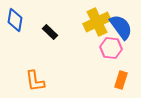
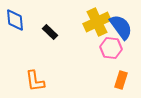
blue diamond: rotated 15 degrees counterclockwise
